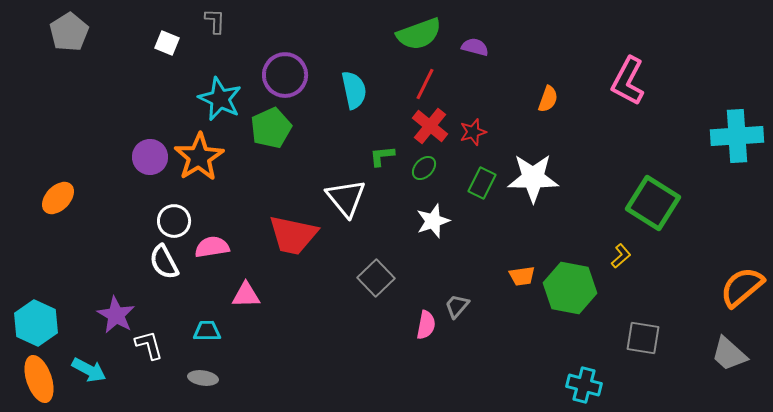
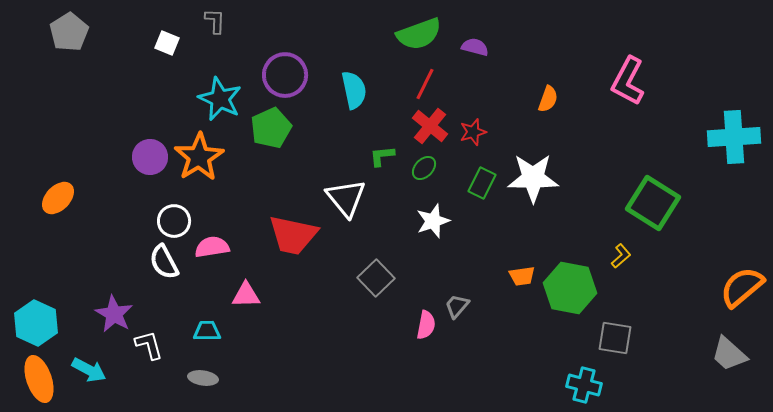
cyan cross at (737, 136): moved 3 px left, 1 px down
purple star at (116, 315): moved 2 px left, 1 px up
gray square at (643, 338): moved 28 px left
